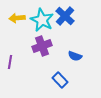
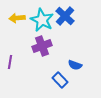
blue semicircle: moved 9 px down
